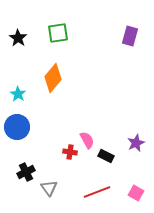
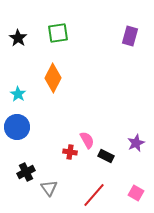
orange diamond: rotated 12 degrees counterclockwise
red line: moved 3 px left, 3 px down; rotated 28 degrees counterclockwise
